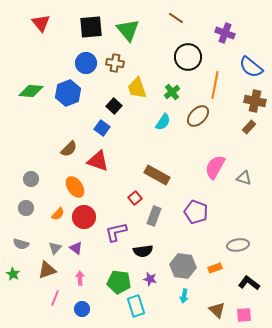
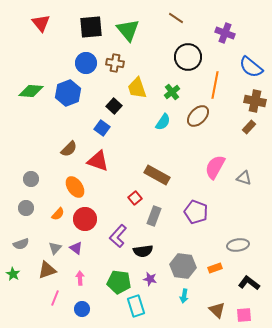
red circle at (84, 217): moved 1 px right, 2 px down
purple L-shape at (116, 232): moved 2 px right, 4 px down; rotated 35 degrees counterclockwise
gray semicircle at (21, 244): rotated 35 degrees counterclockwise
